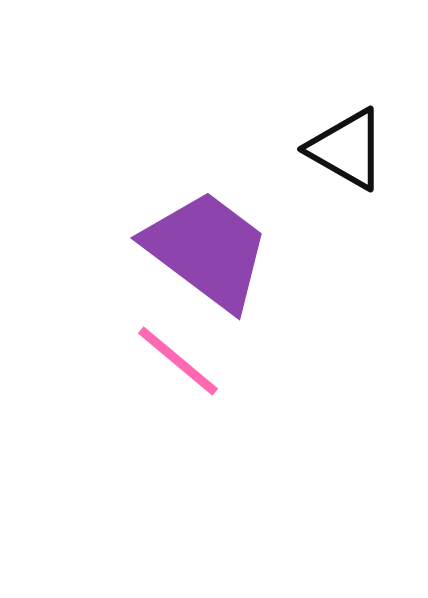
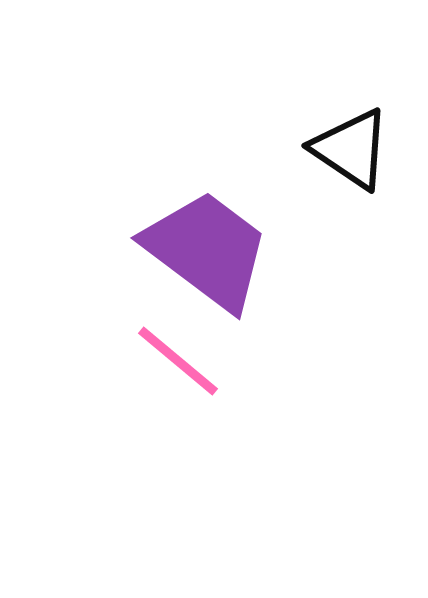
black triangle: moved 4 px right; rotated 4 degrees clockwise
